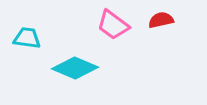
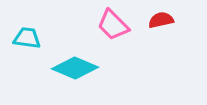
pink trapezoid: rotated 8 degrees clockwise
